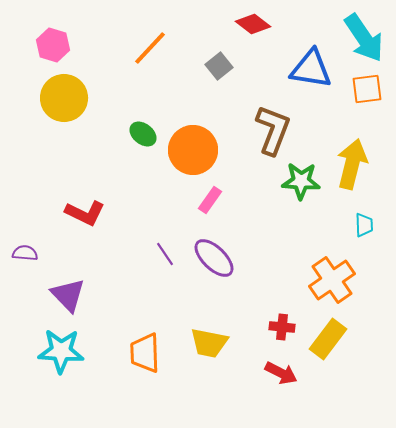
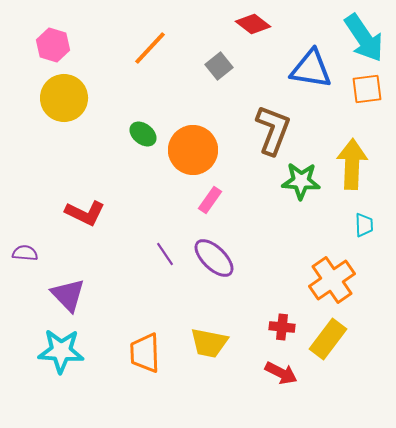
yellow arrow: rotated 12 degrees counterclockwise
